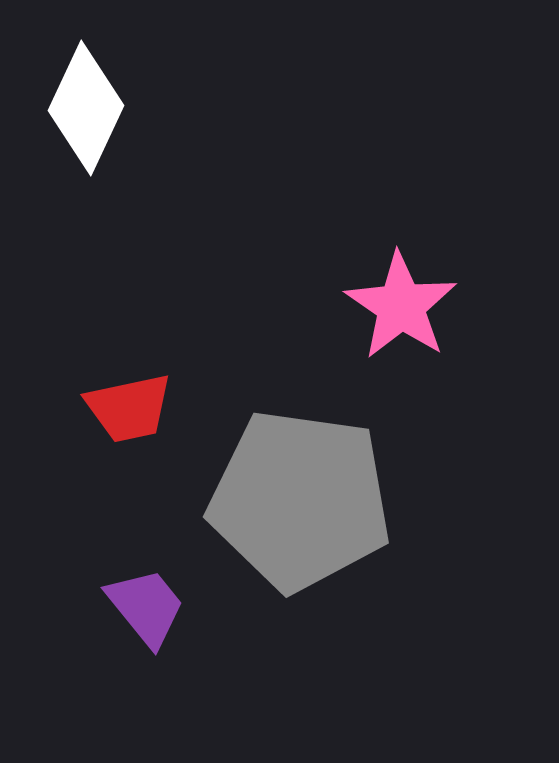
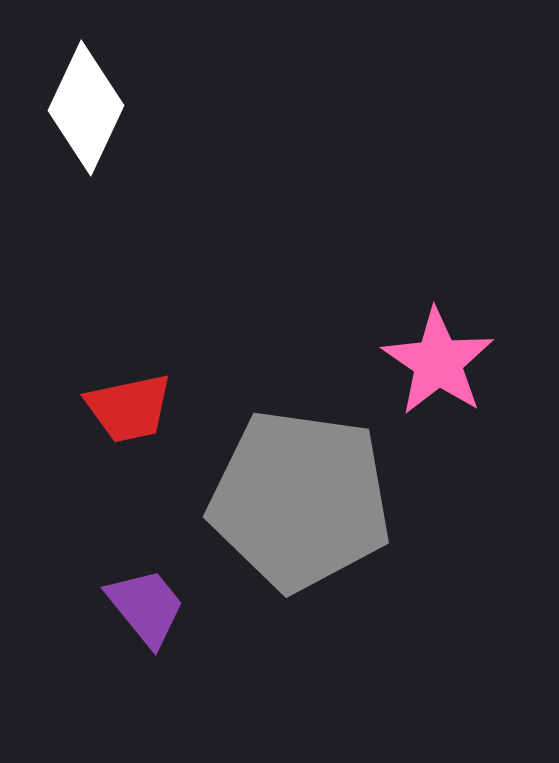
pink star: moved 37 px right, 56 px down
